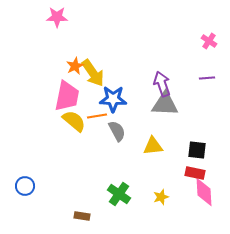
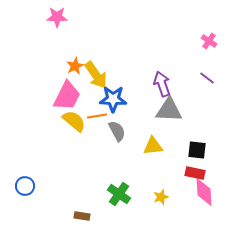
yellow arrow: moved 3 px right, 2 px down
purple line: rotated 42 degrees clockwise
pink trapezoid: rotated 16 degrees clockwise
gray triangle: moved 4 px right, 6 px down
